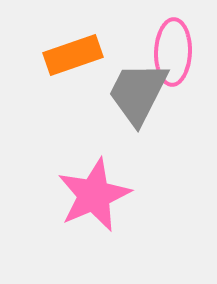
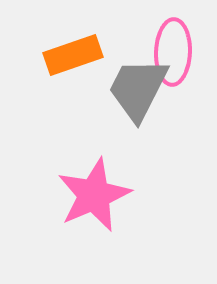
gray trapezoid: moved 4 px up
